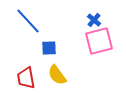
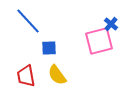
blue cross: moved 17 px right, 4 px down
red trapezoid: moved 2 px up
